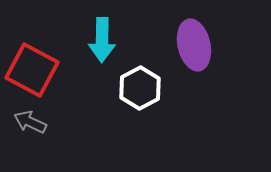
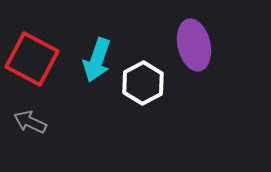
cyan arrow: moved 5 px left, 20 px down; rotated 18 degrees clockwise
red square: moved 11 px up
white hexagon: moved 3 px right, 5 px up
